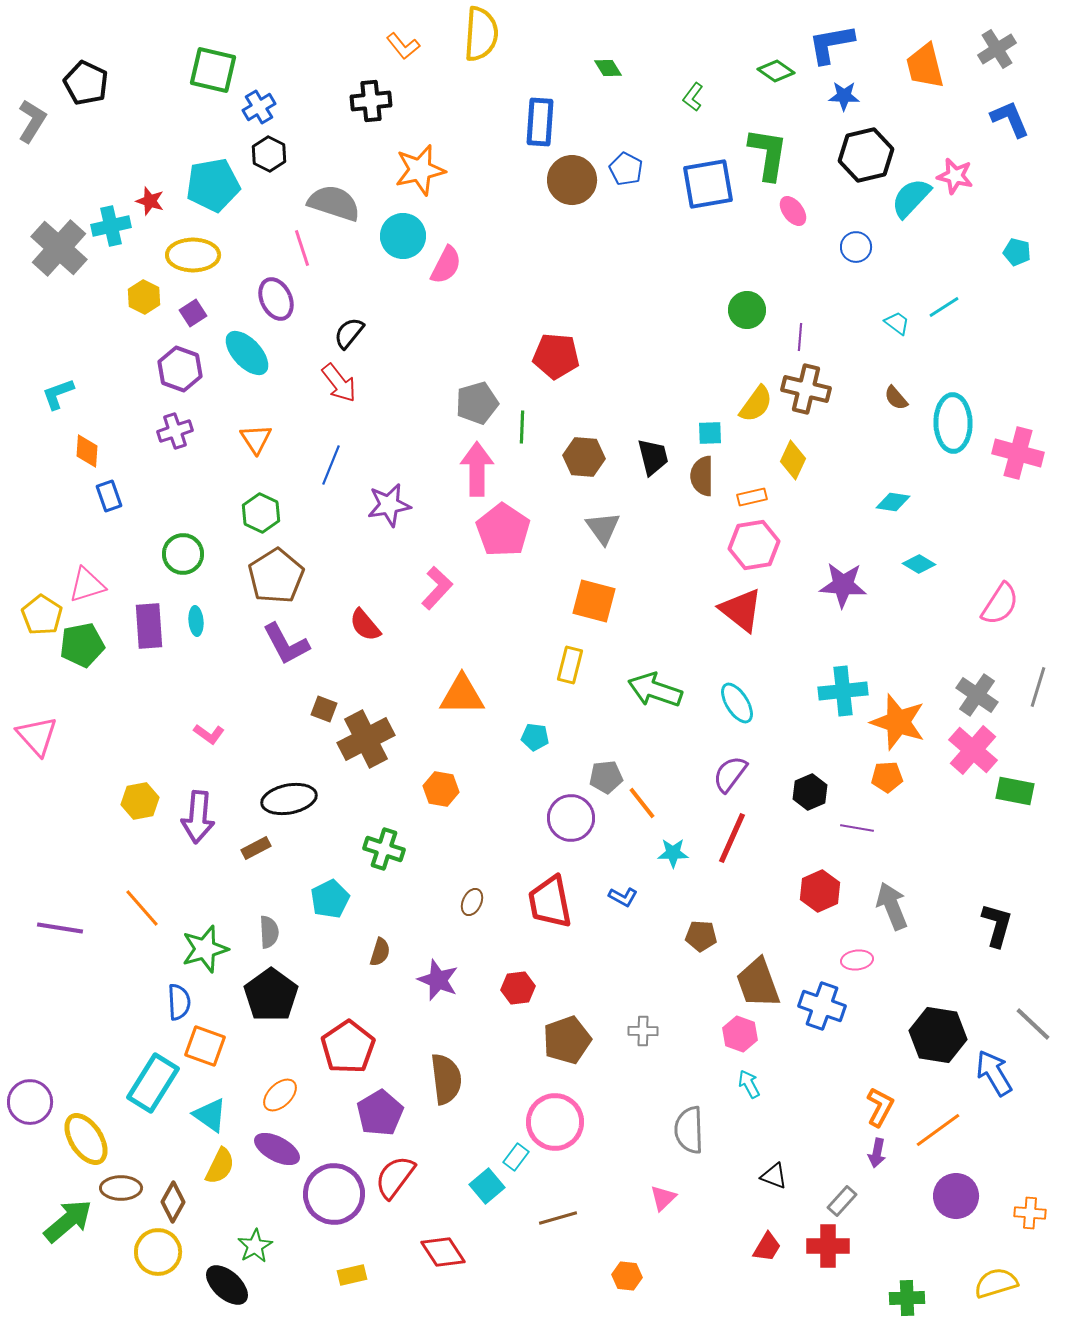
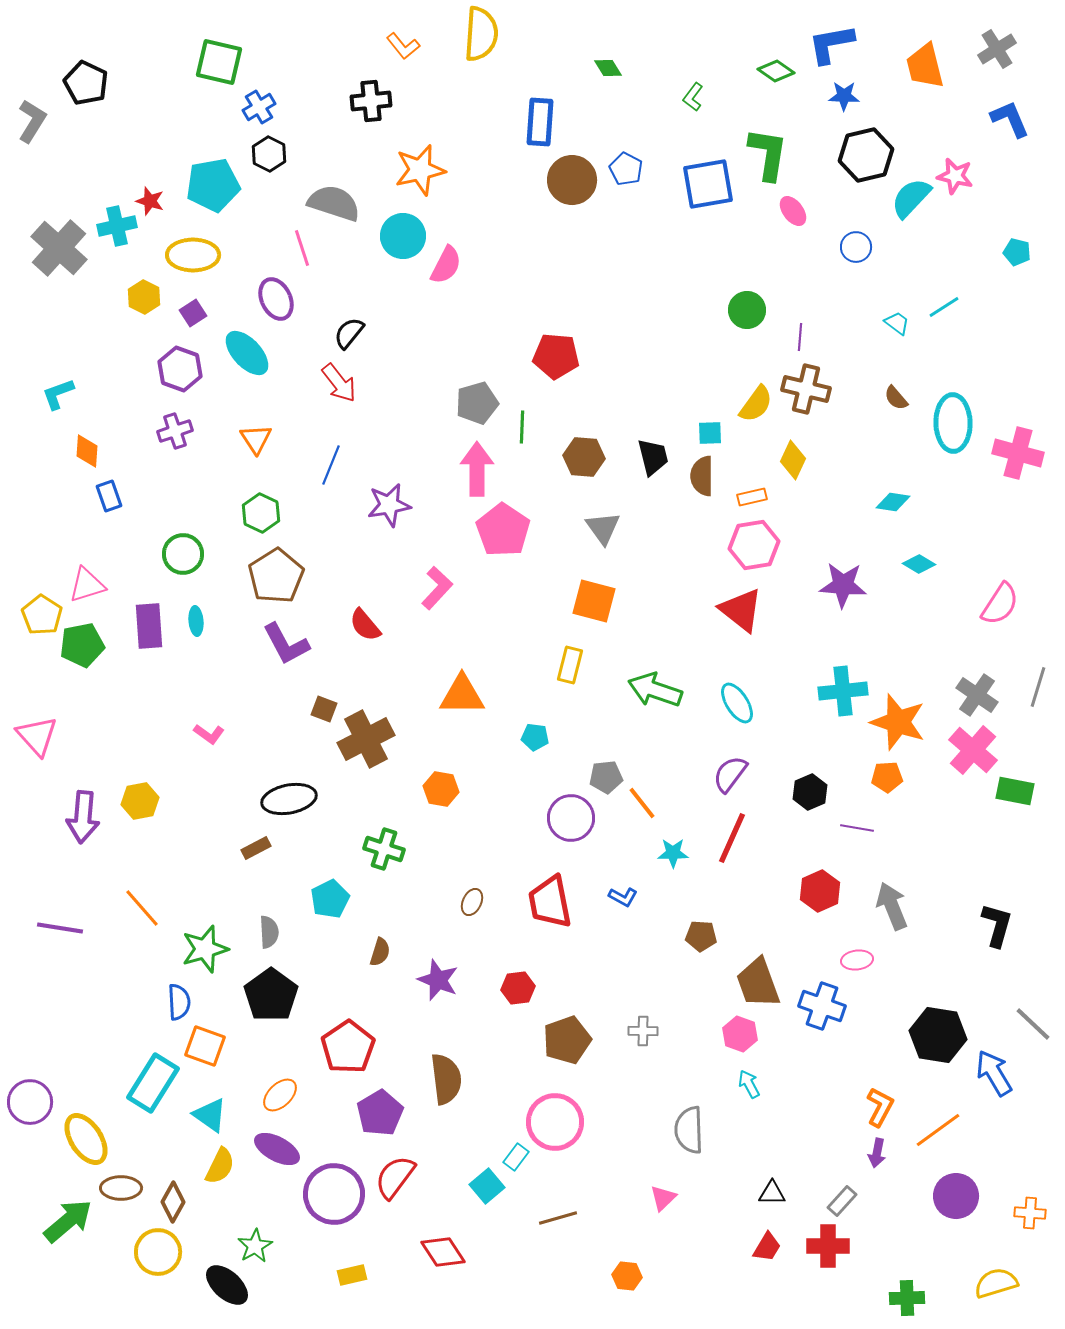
green square at (213, 70): moved 6 px right, 8 px up
cyan cross at (111, 226): moved 6 px right
purple arrow at (198, 817): moved 115 px left
black triangle at (774, 1176): moved 2 px left, 17 px down; rotated 20 degrees counterclockwise
